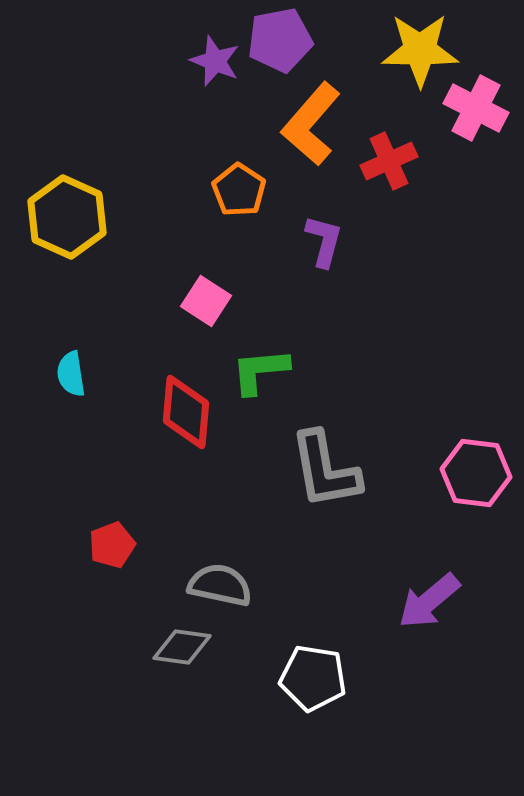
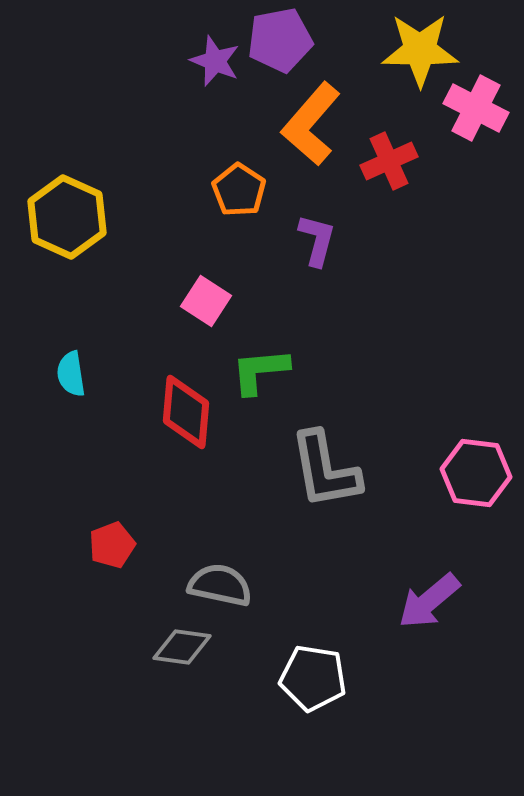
purple L-shape: moved 7 px left, 1 px up
